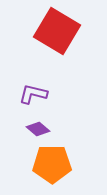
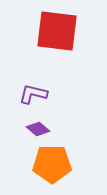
red square: rotated 24 degrees counterclockwise
